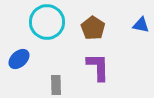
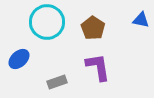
blue triangle: moved 5 px up
purple L-shape: rotated 8 degrees counterclockwise
gray rectangle: moved 1 px right, 3 px up; rotated 72 degrees clockwise
